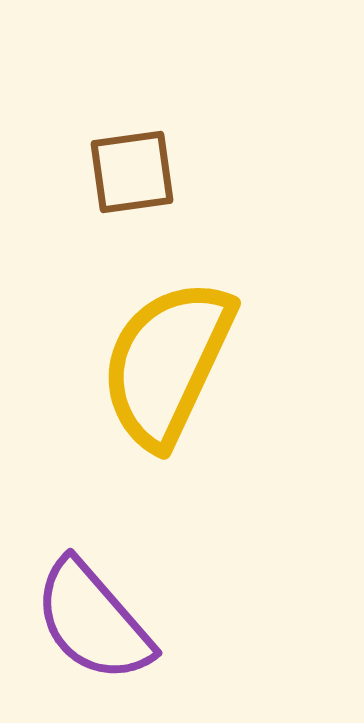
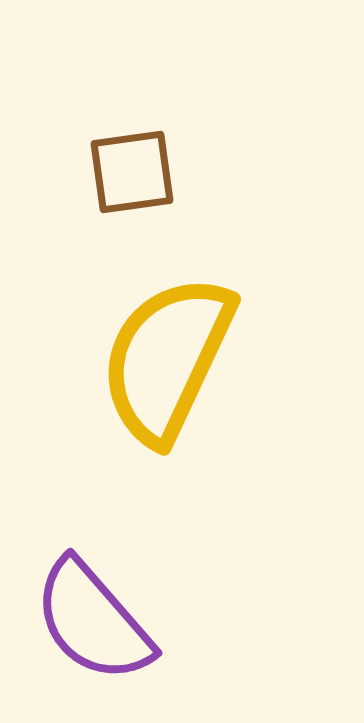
yellow semicircle: moved 4 px up
